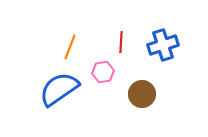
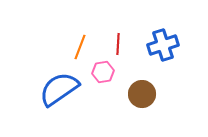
red line: moved 3 px left, 2 px down
orange line: moved 10 px right
